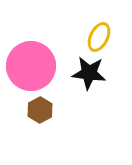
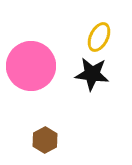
black star: moved 3 px right, 1 px down
brown hexagon: moved 5 px right, 30 px down
